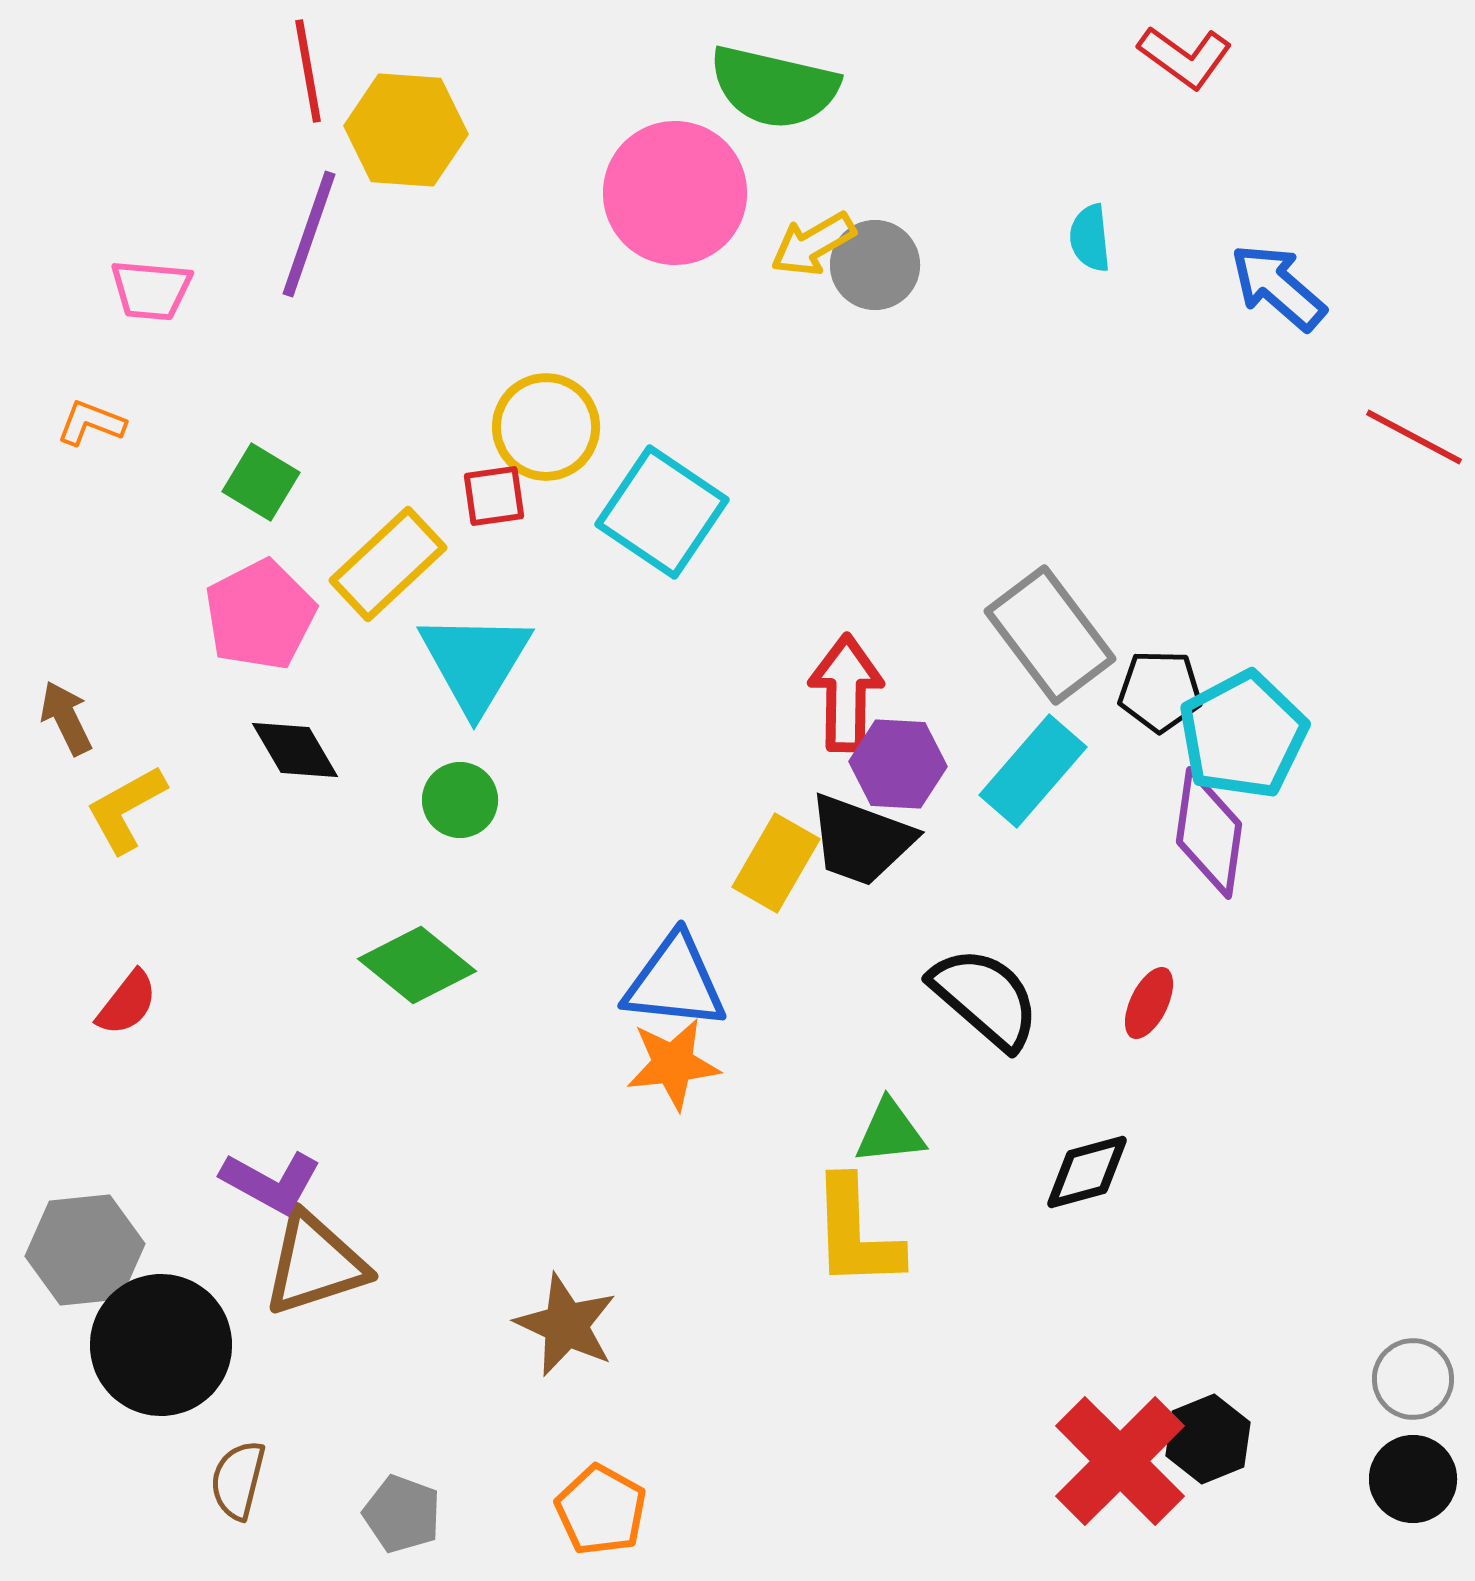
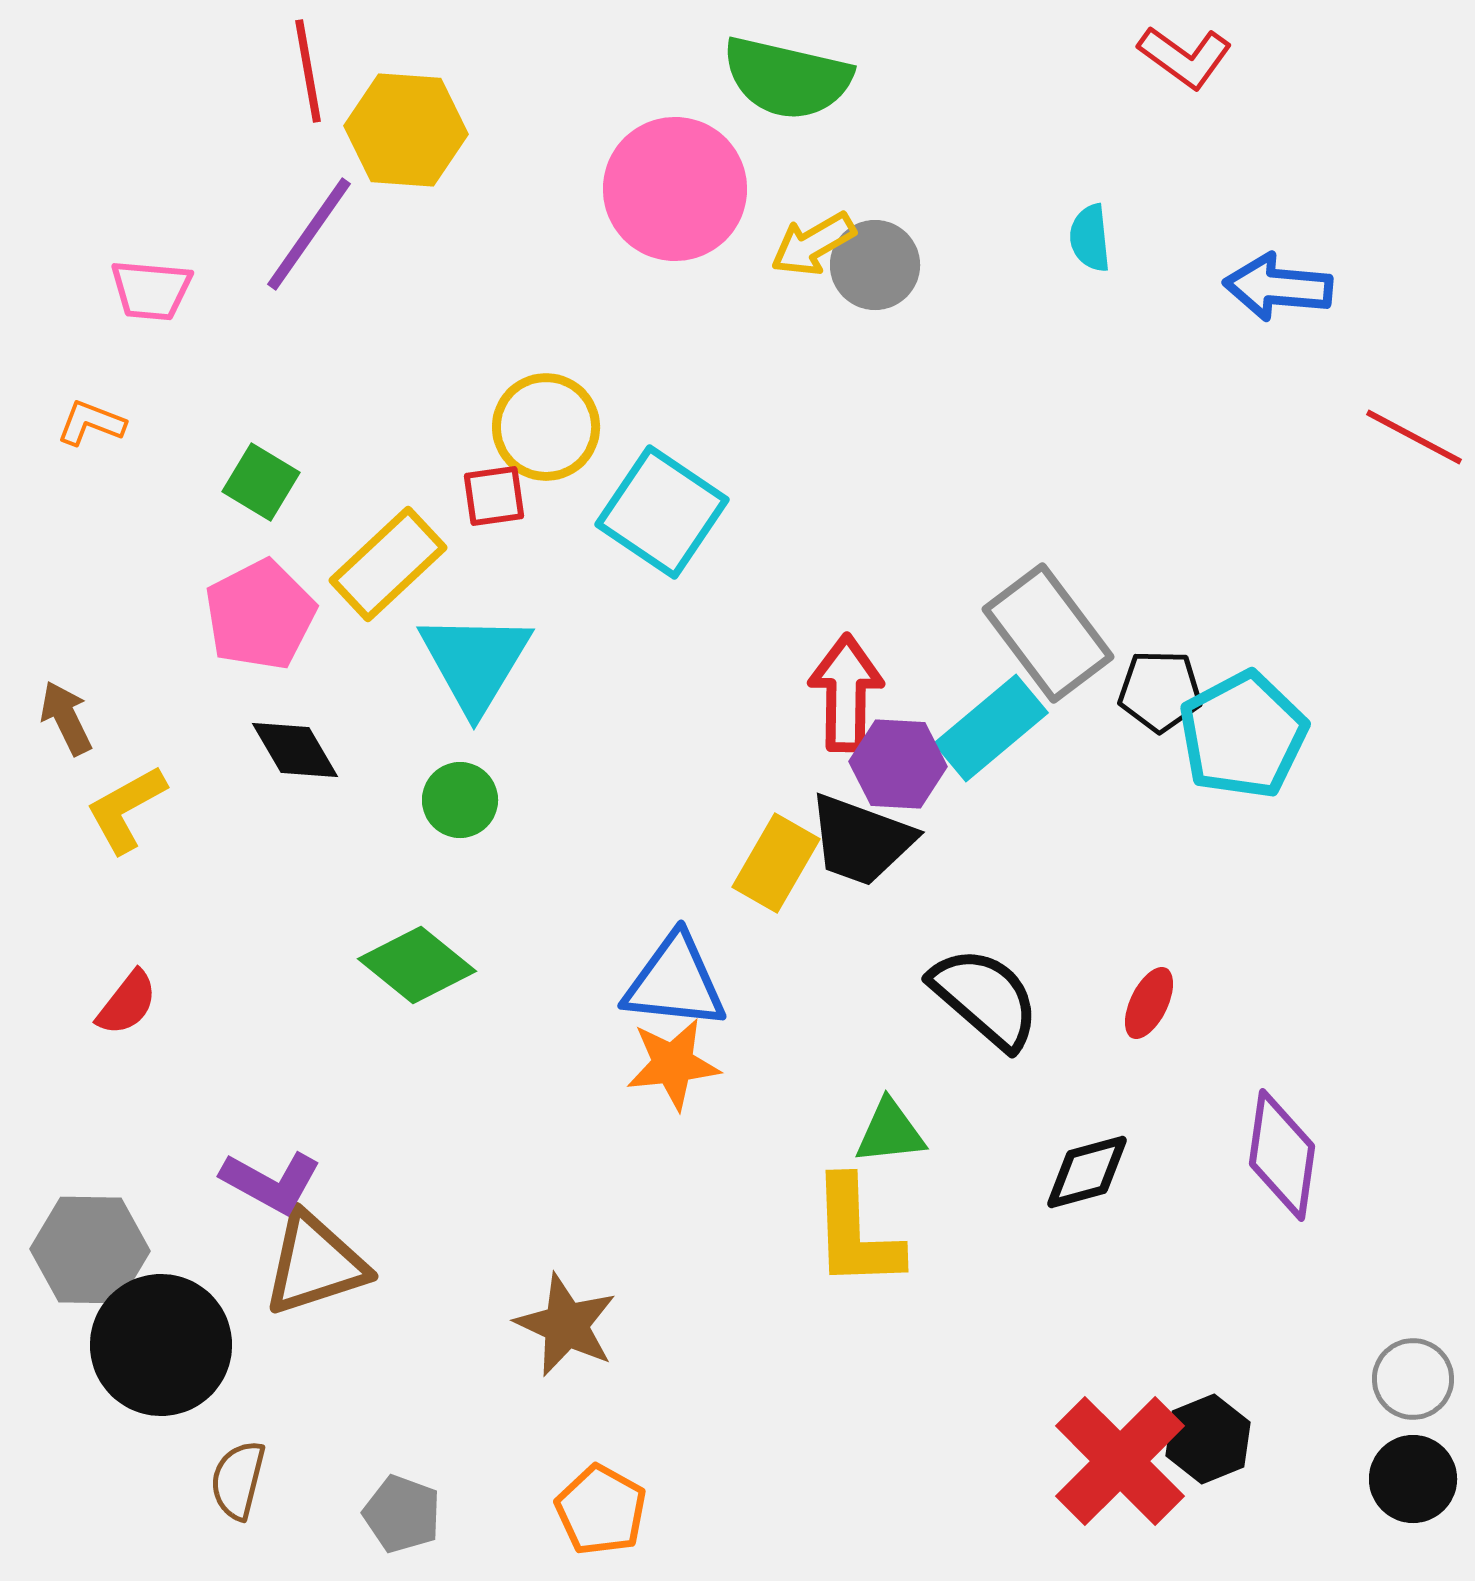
green semicircle at (774, 87): moved 13 px right, 9 px up
pink circle at (675, 193): moved 4 px up
purple line at (309, 234): rotated 16 degrees clockwise
blue arrow at (1278, 287): rotated 36 degrees counterclockwise
gray rectangle at (1050, 635): moved 2 px left, 2 px up
cyan rectangle at (1033, 771): moved 42 px left, 43 px up; rotated 9 degrees clockwise
purple diamond at (1209, 833): moved 73 px right, 322 px down
gray hexagon at (85, 1250): moved 5 px right; rotated 7 degrees clockwise
